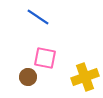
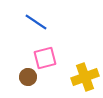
blue line: moved 2 px left, 5 px down
pink square: rotated 25 degrees counterclockwise
